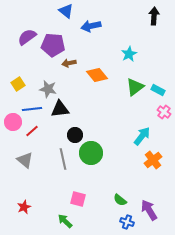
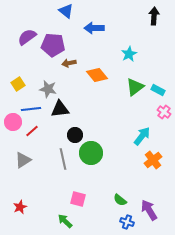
blue arrow: moved 3 px right, 2 px down; rotated 12 degrees clockwise
blue line: moved 1 px left
gray triangle: moved 2 px left; rotated 48 degrees clockwise
red star: moved 4 px left
